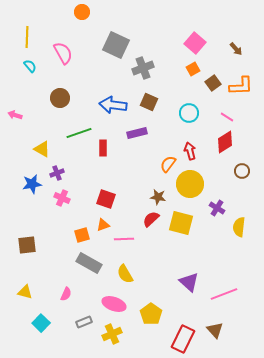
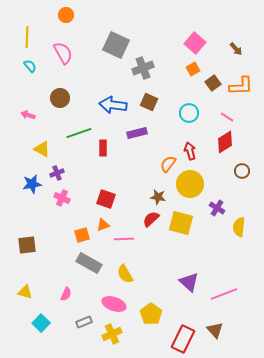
orange circle at (82, 12): moved 16 px left, 3 px down
pink arrow at (15, 115): moved 13 px right
